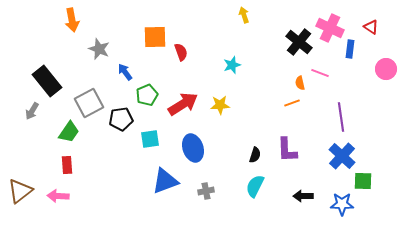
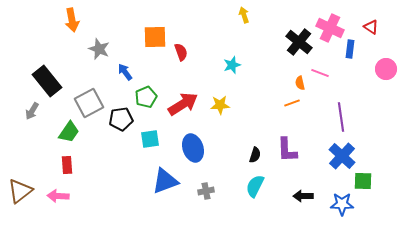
green pentagon: moved 1 px left, 2 px down
